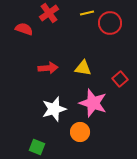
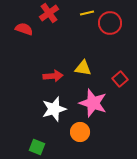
red arrow: moved 5 px right, 8 px down
